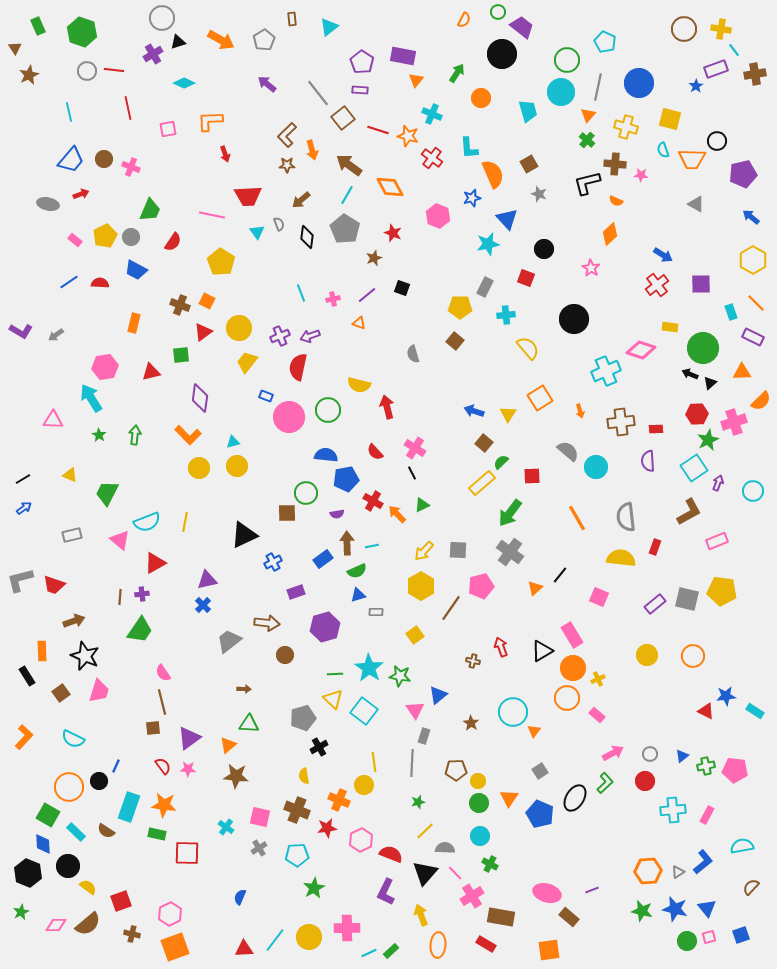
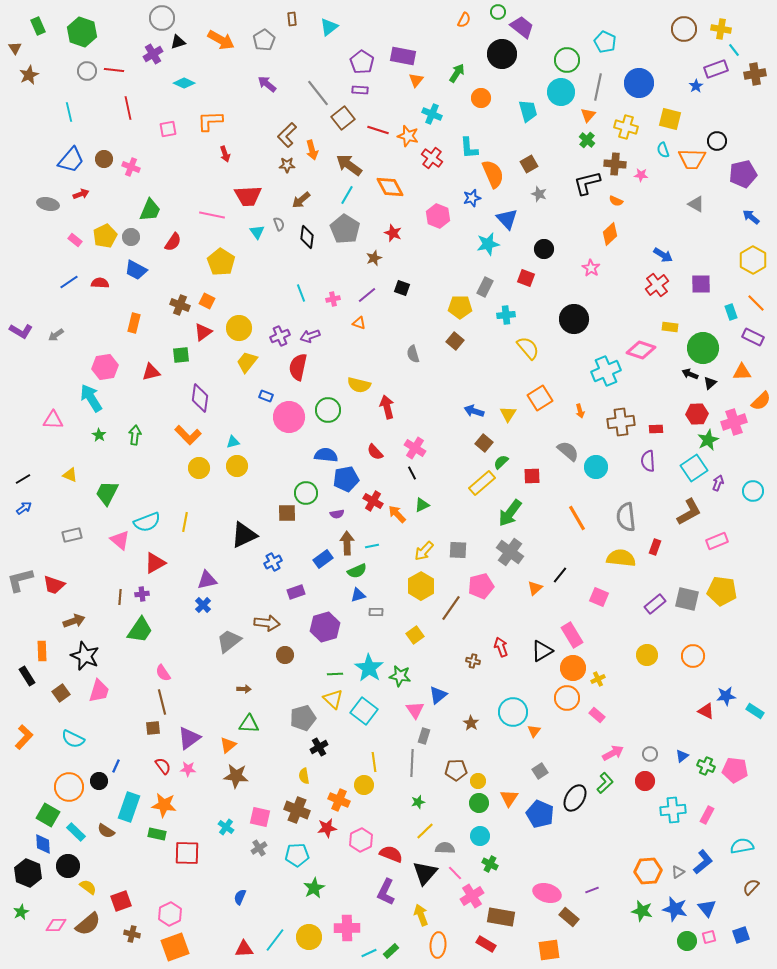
green cross at (706, 766): rotated 36 degrees clockwise
